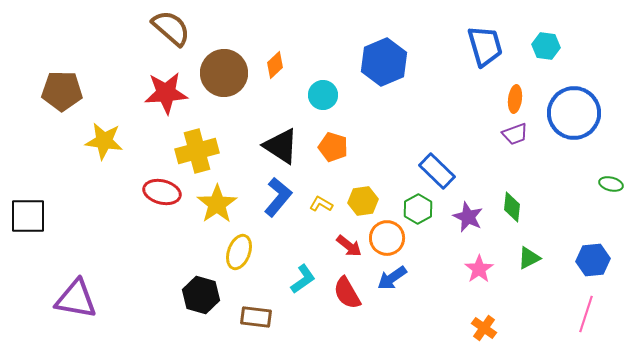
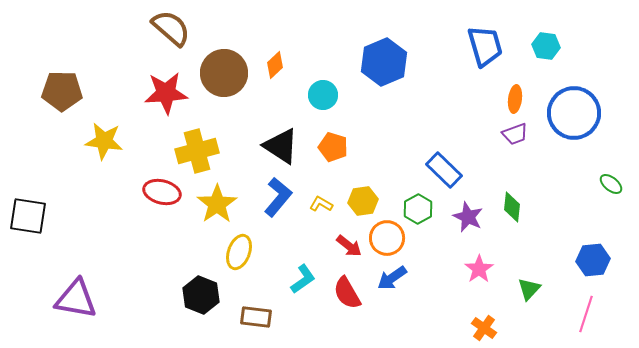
blue rectangle at (437, 171): moved 7 px right, 1 px up
green ellipse at (611, 184): rotated 25 degrees clockwise
black square at (28, 216): rotated 9 degrees clockwise
green triangle at (529, 258): moved 31 px down; rotated 20 degrees counterclockwise
black hexagon at (201, 295): rotated 6 degrees clockwise
